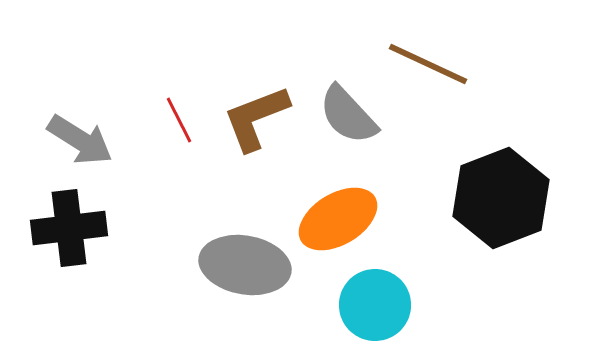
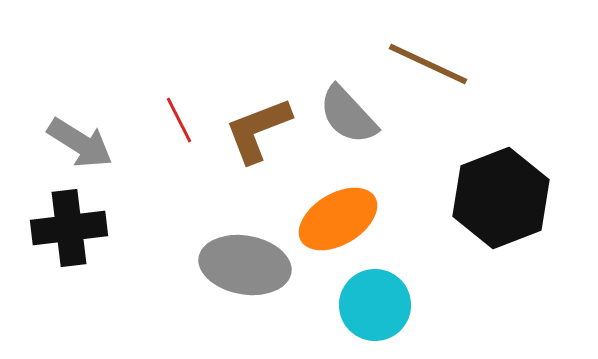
brown L-shape: moved 2 px right, 12 px down
gray arrow: moved 3 px down
